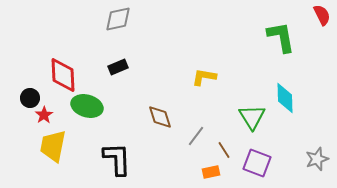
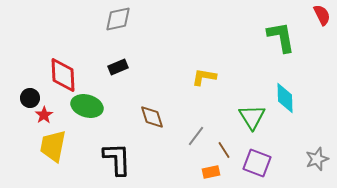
brown diamond: moved 8 px left
